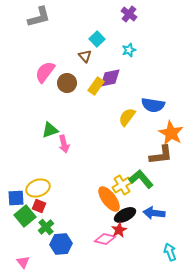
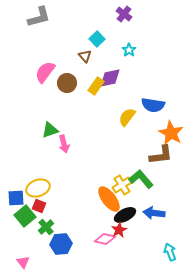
purple cross: moved 5 px left
cyan star: rotated 16 degrees counterclockwise
